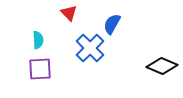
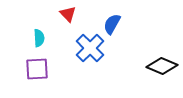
red triangle: moved 1 px left, 1 px down
cyan semicircle: moved 1 px right, 2 px up
purple square: moved 3 px left
